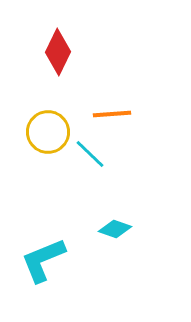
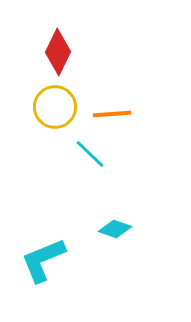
yellow circle: moved 7 px right, 25 px up
